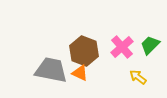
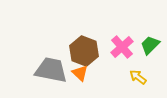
orange triangle: rotated 18 degrees clockwise
